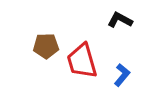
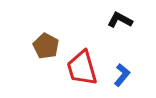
brown pentagon: rotated 30 degrees clockwise
red trapezoid: moved 7 px down
